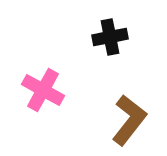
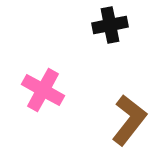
black cross: moved 12 px up
